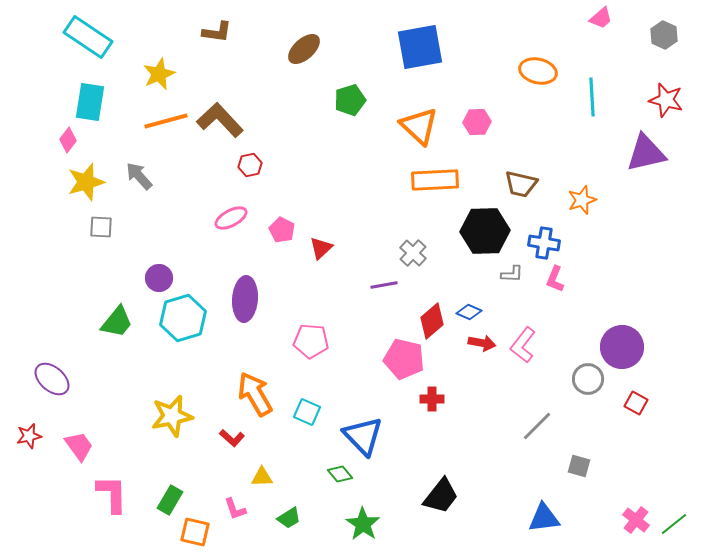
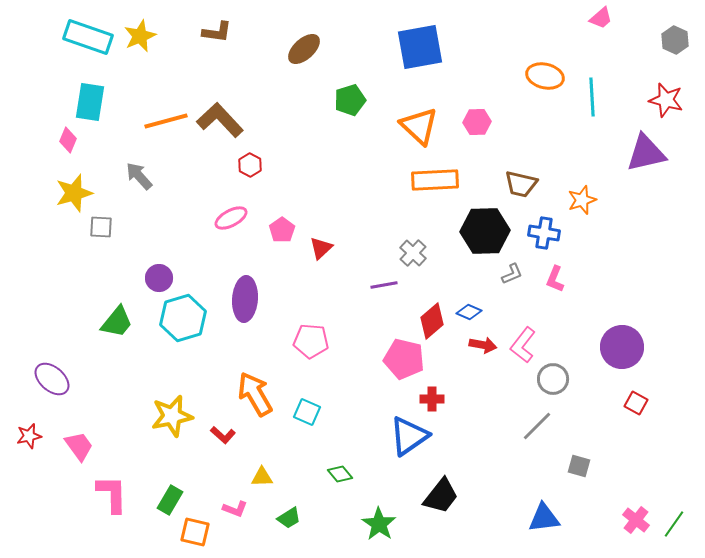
gray hexagon at (664, 35): moved 11 px right, 5 px down
cyan rectangle at (88, 37): rotated 15 degrees counterclockwise
orange ellipse at (538, 71): moved 7 px right, 5 px down
yellow star at (159, 74): moved 19 px left, 38 px up
pink diamond at (68, 140): rotated 15 degrees counterclockwise
red hexagon at (250, 165): rotated 20 degrees counterclockwise
yellow star at (86, 182): moved 12 px left, 11 px down
pink pentagon at (282, 230): rotated 10 degrees clockwise
blue cross at (544, 243): moved 10 px up
gray L-shape at (512, 274): rotated 25 degrees counterclockwise
red arrow at (482, 343): moved 1 px right, 2 px down
gray circle at (588, 379): moved 35 px left
blue triangle at (363, 436): moved 46 px right; rotated 39 degrees clockwise
red L-shape at (232, 438): moved 9 px left, 3 px up
pink L-shape at (235, 509): rotated 50 degrees counterclockwise
green star at (363, 524): moved 16 px right
green line at (674, 524): rotated 16 degrees counterclockwise
